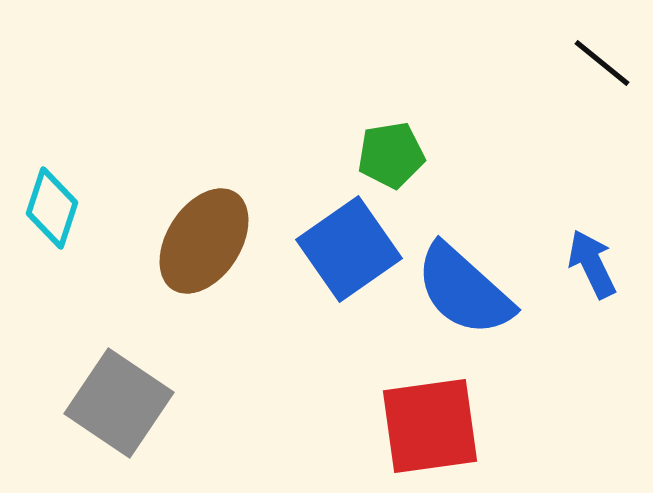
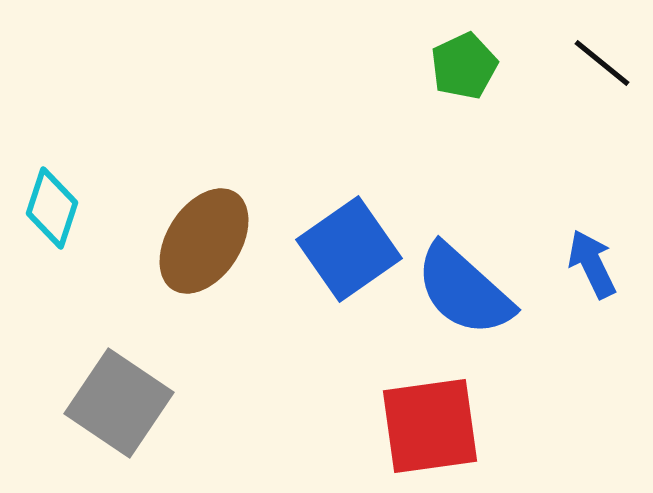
green pentagon: moved 73 px right, 89 px up; rotated 16 degrees counterclockwise
